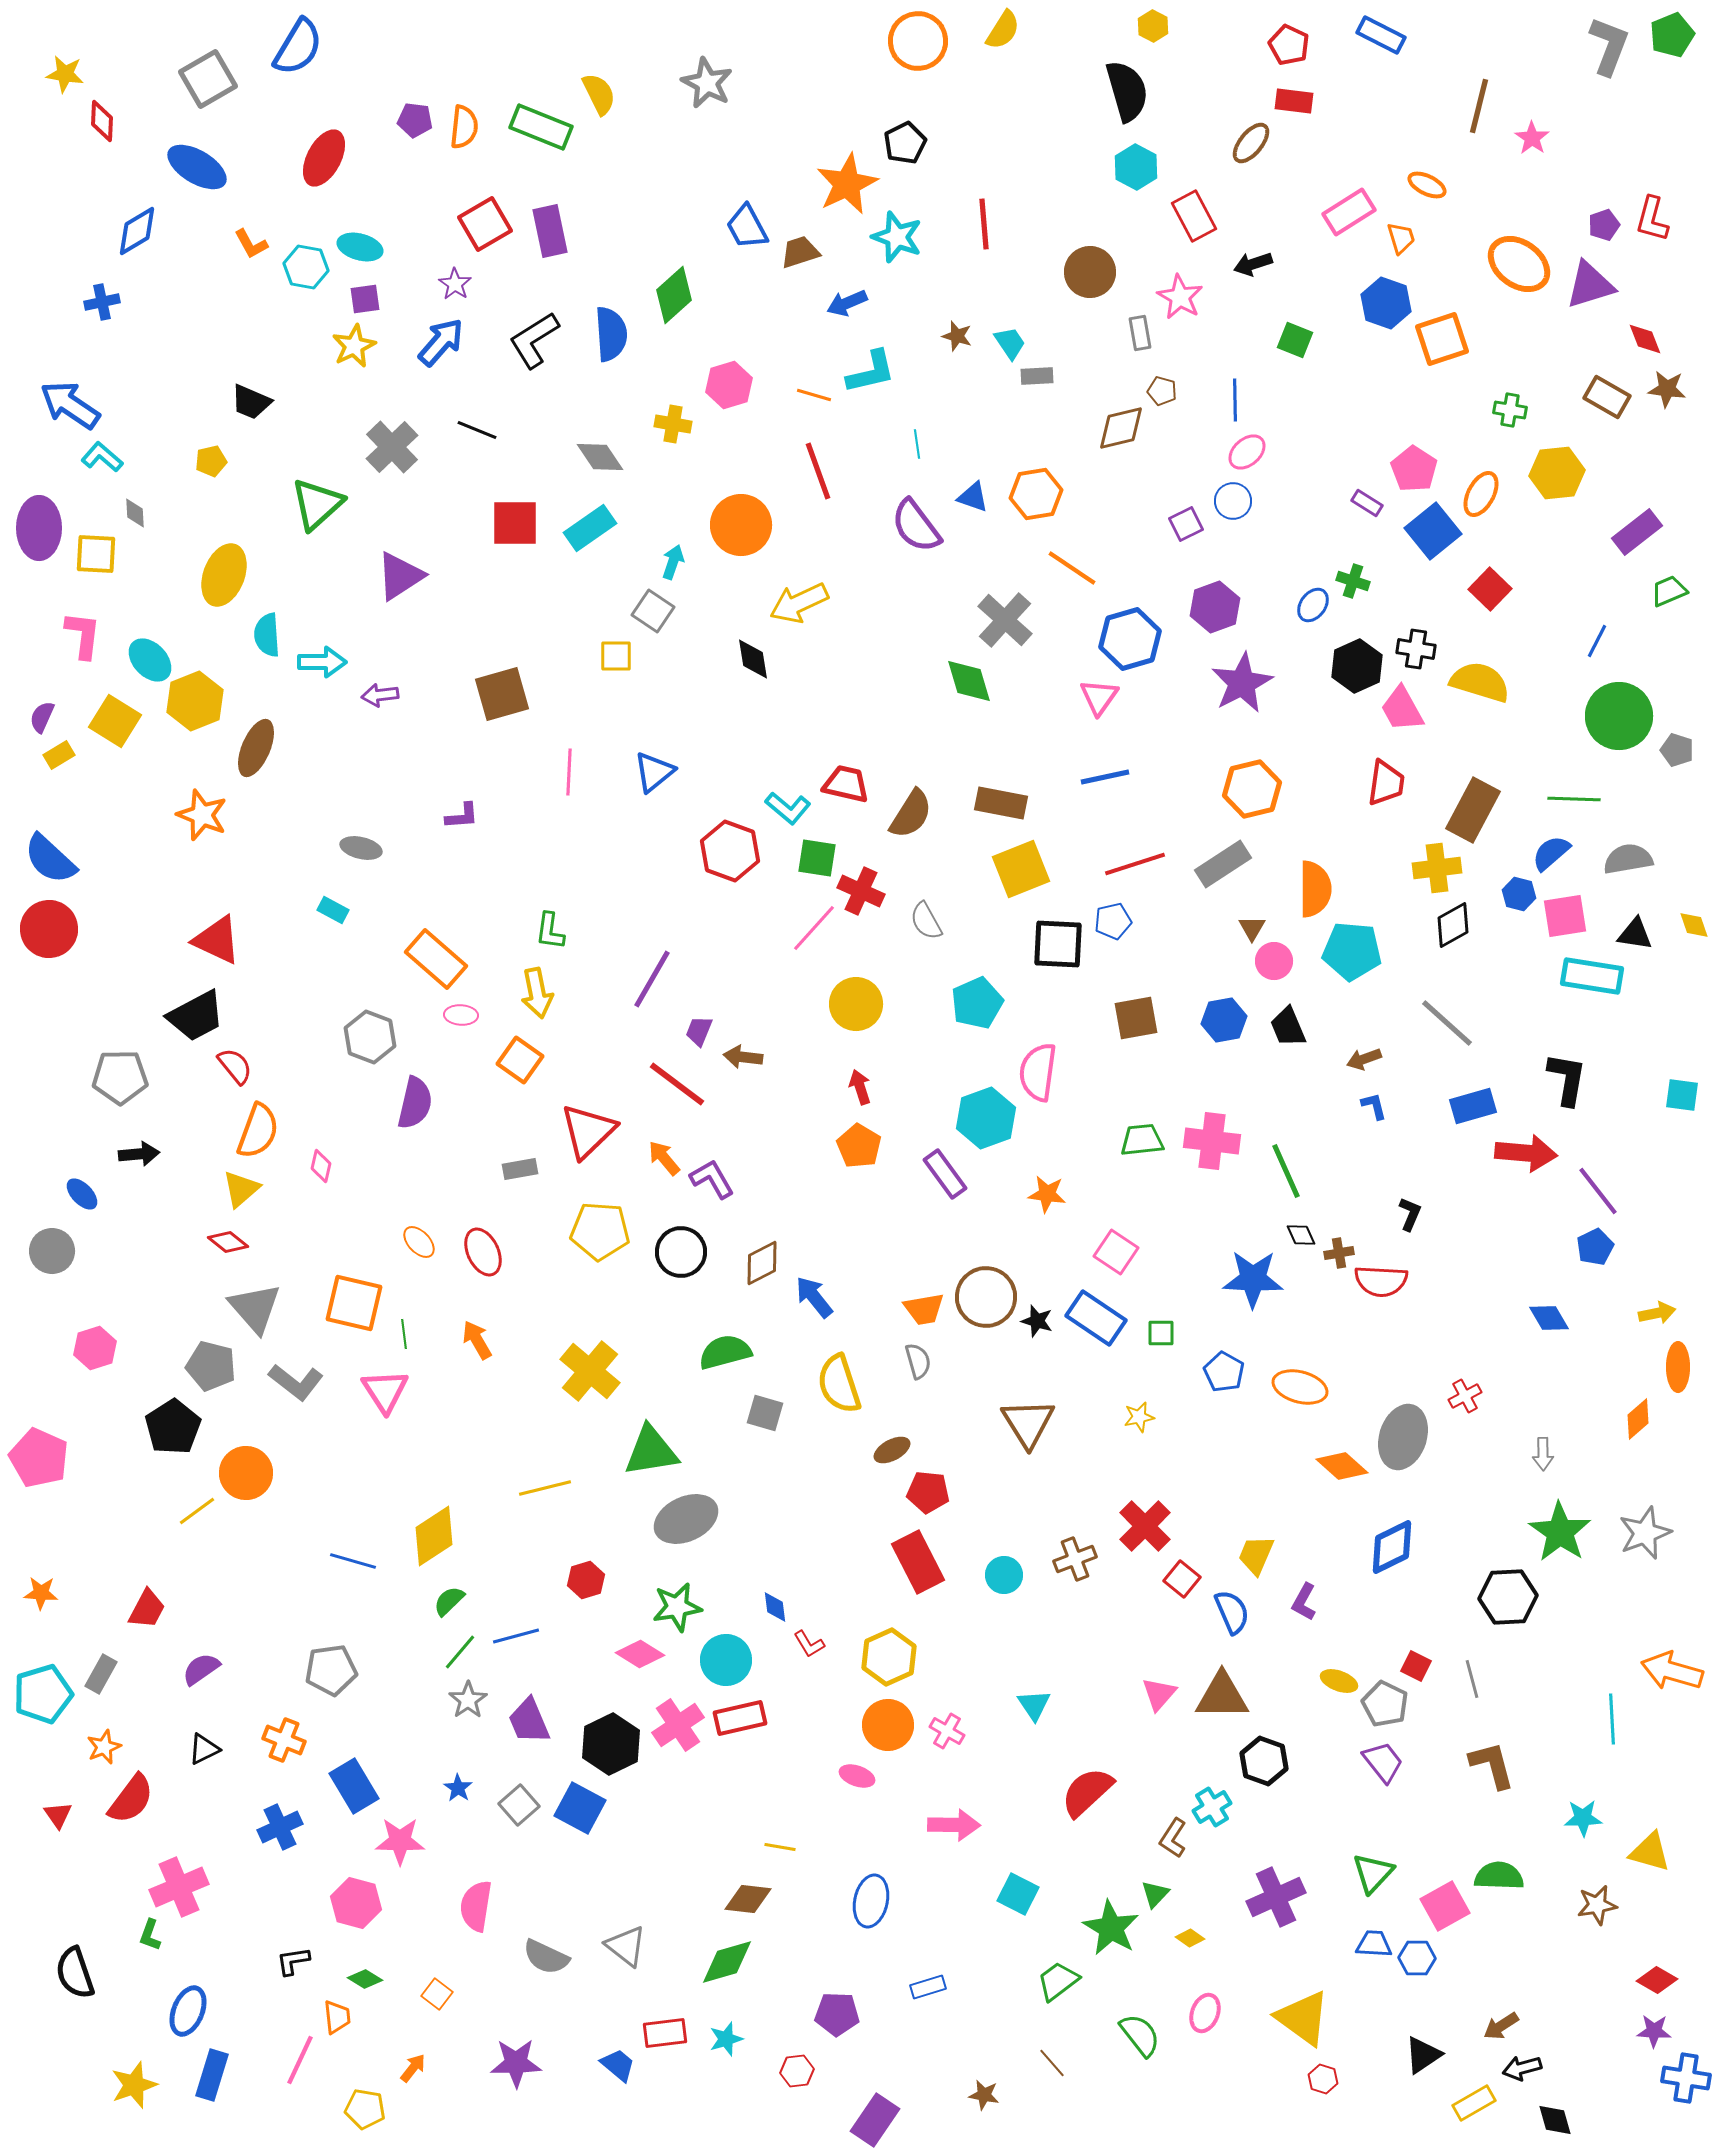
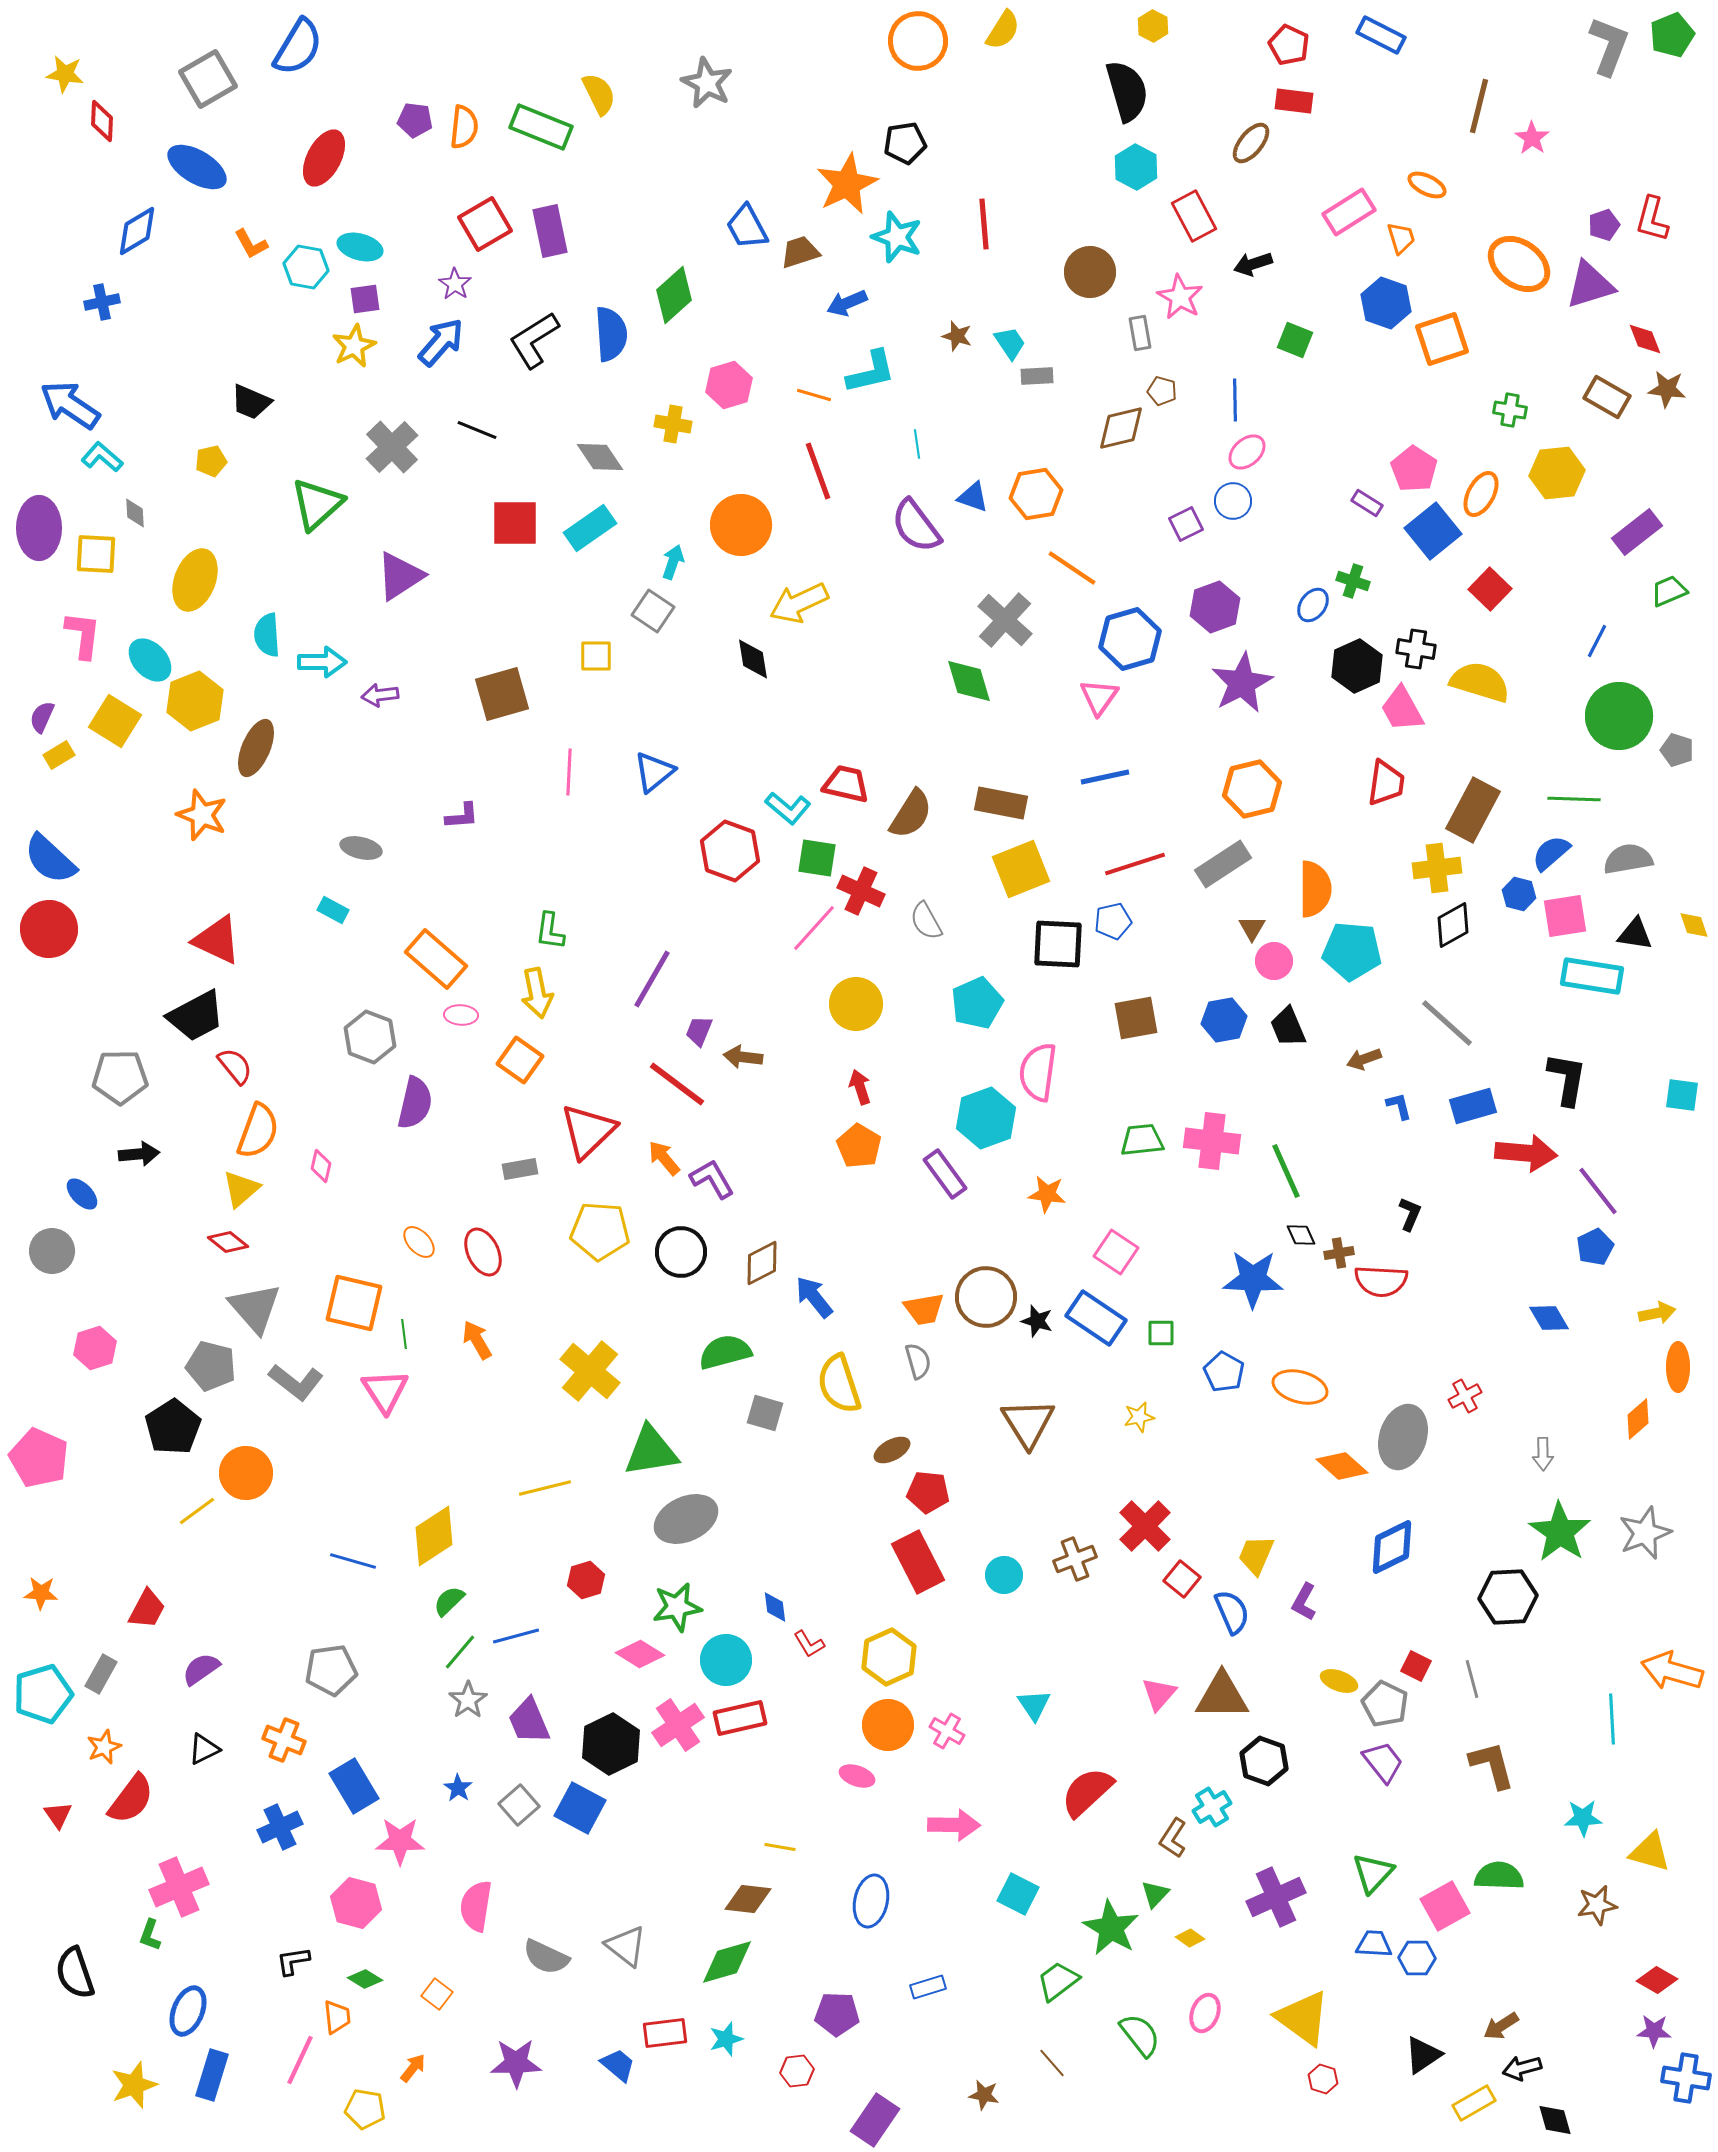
black pentagon at (905, 143): rotated 18 degrees clockwise
yellow ellipse at (224, 575): moved 29 px left, 5 px down
yellow square at (616, 656): moved 20 px left
blue L-shape at (1374, 1106): moved 25 px right
